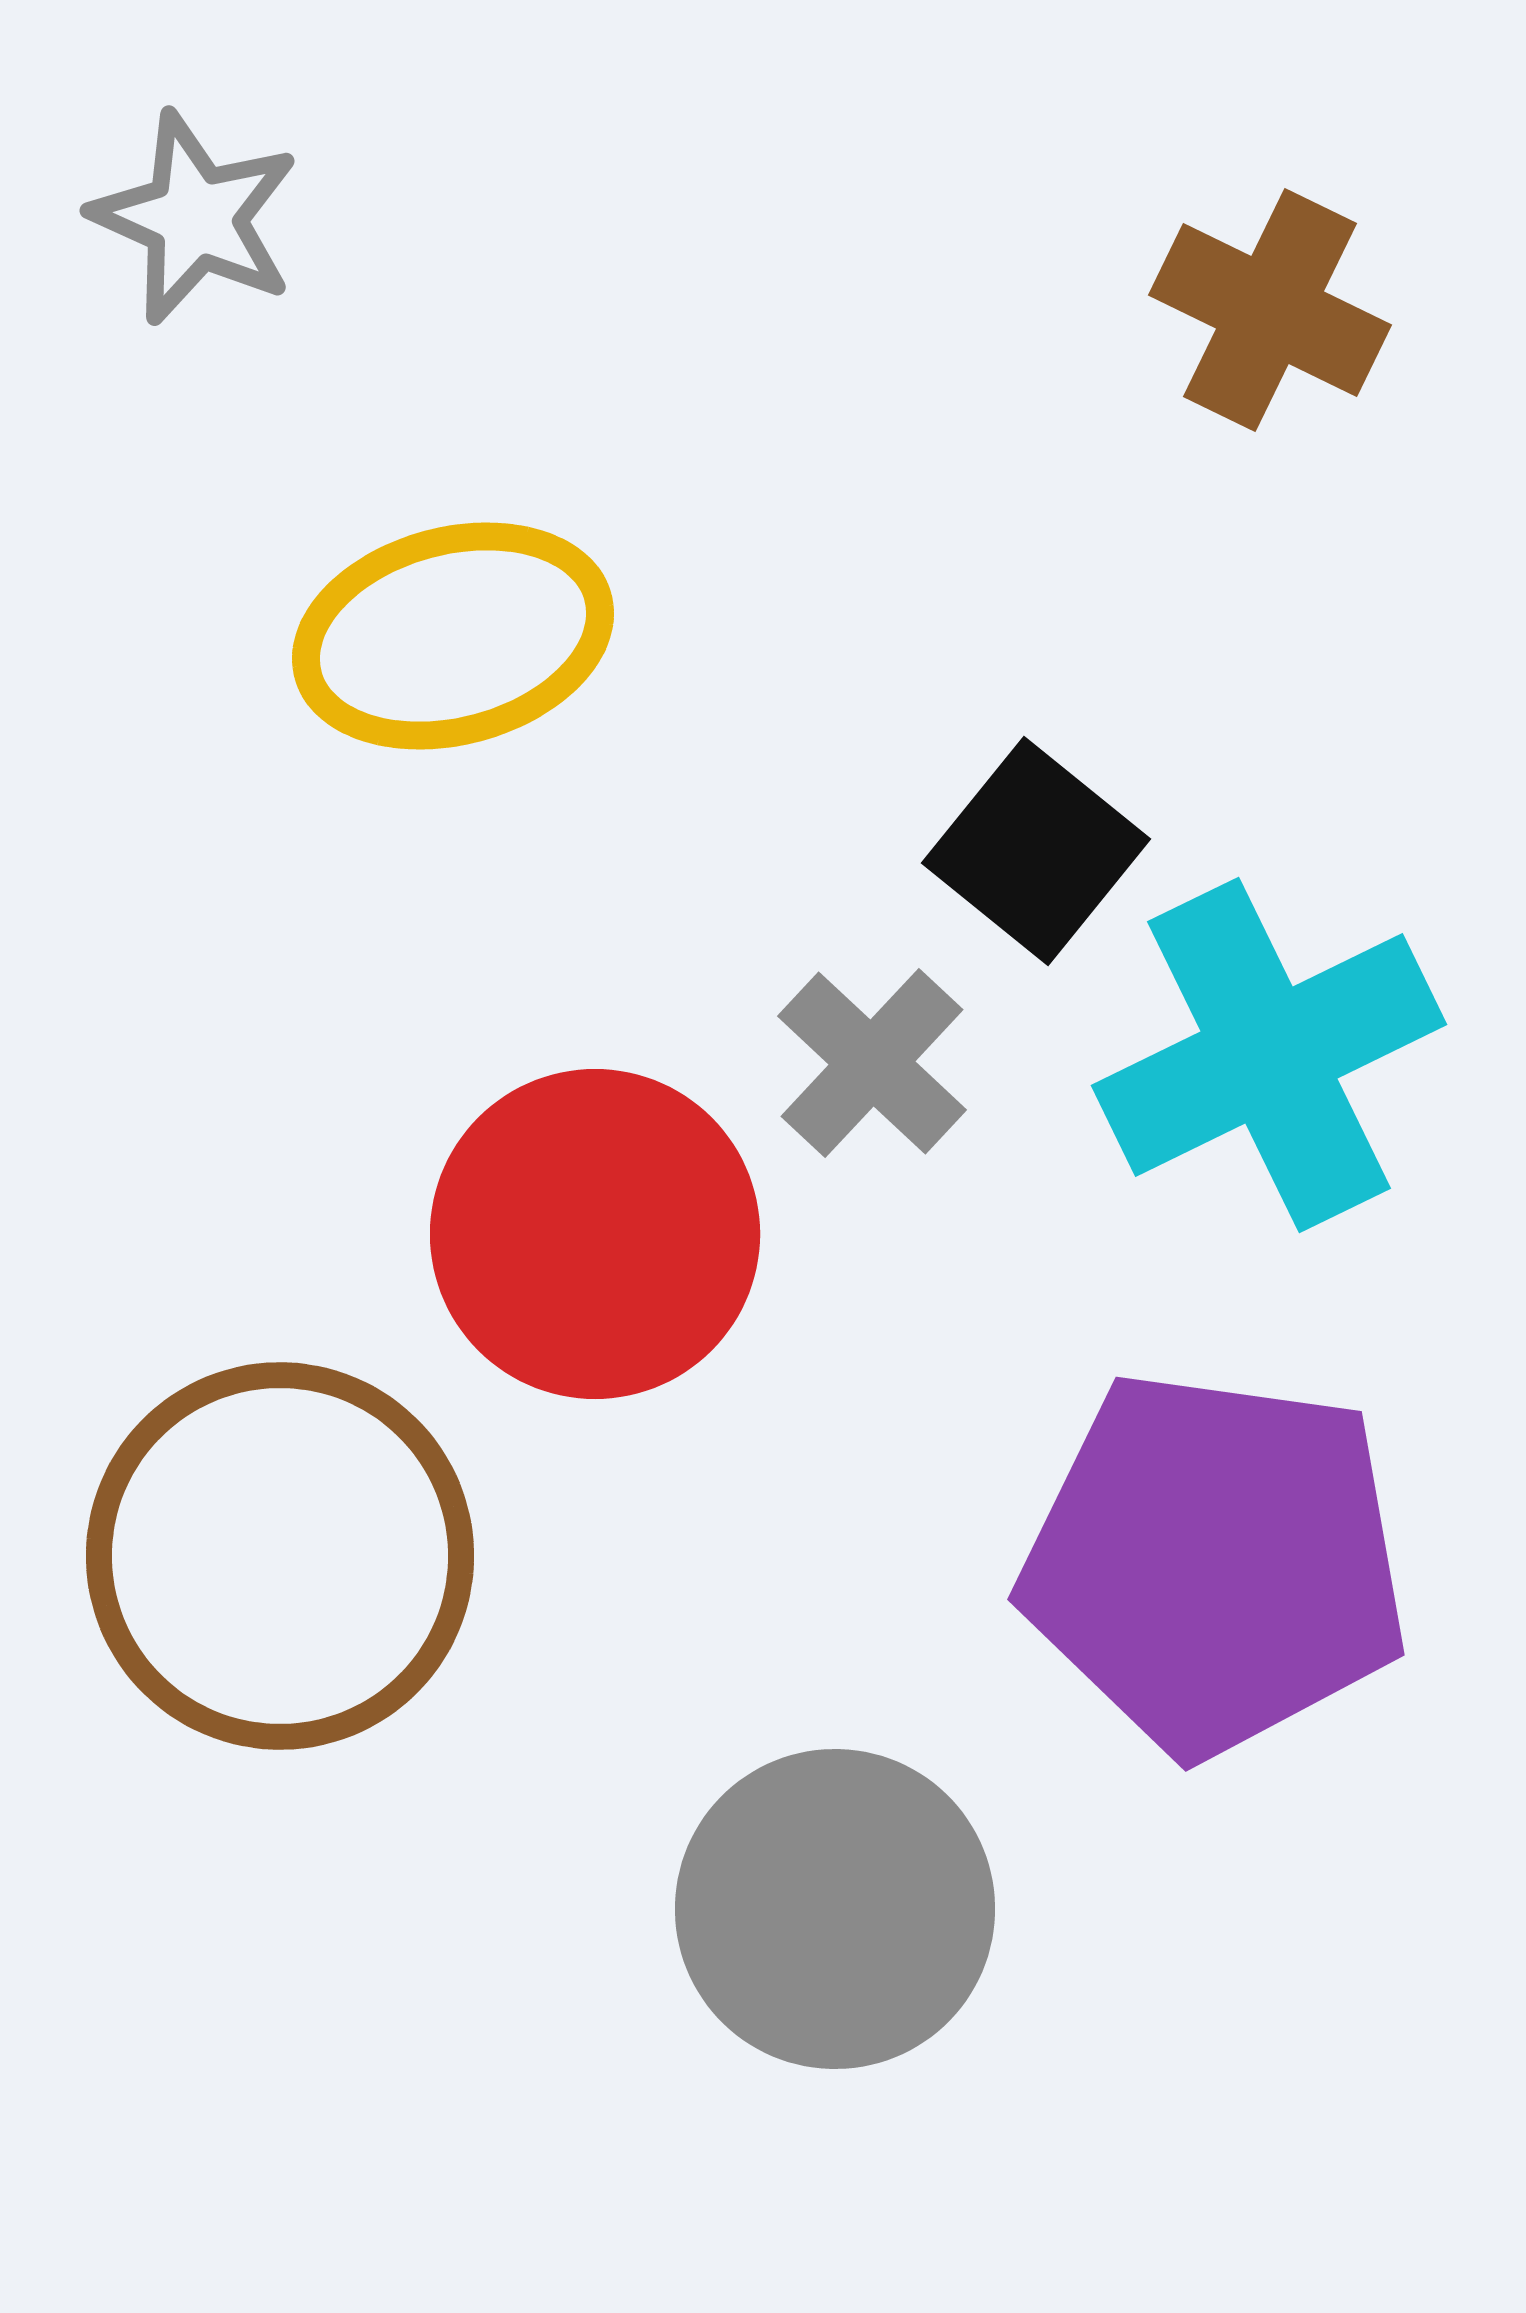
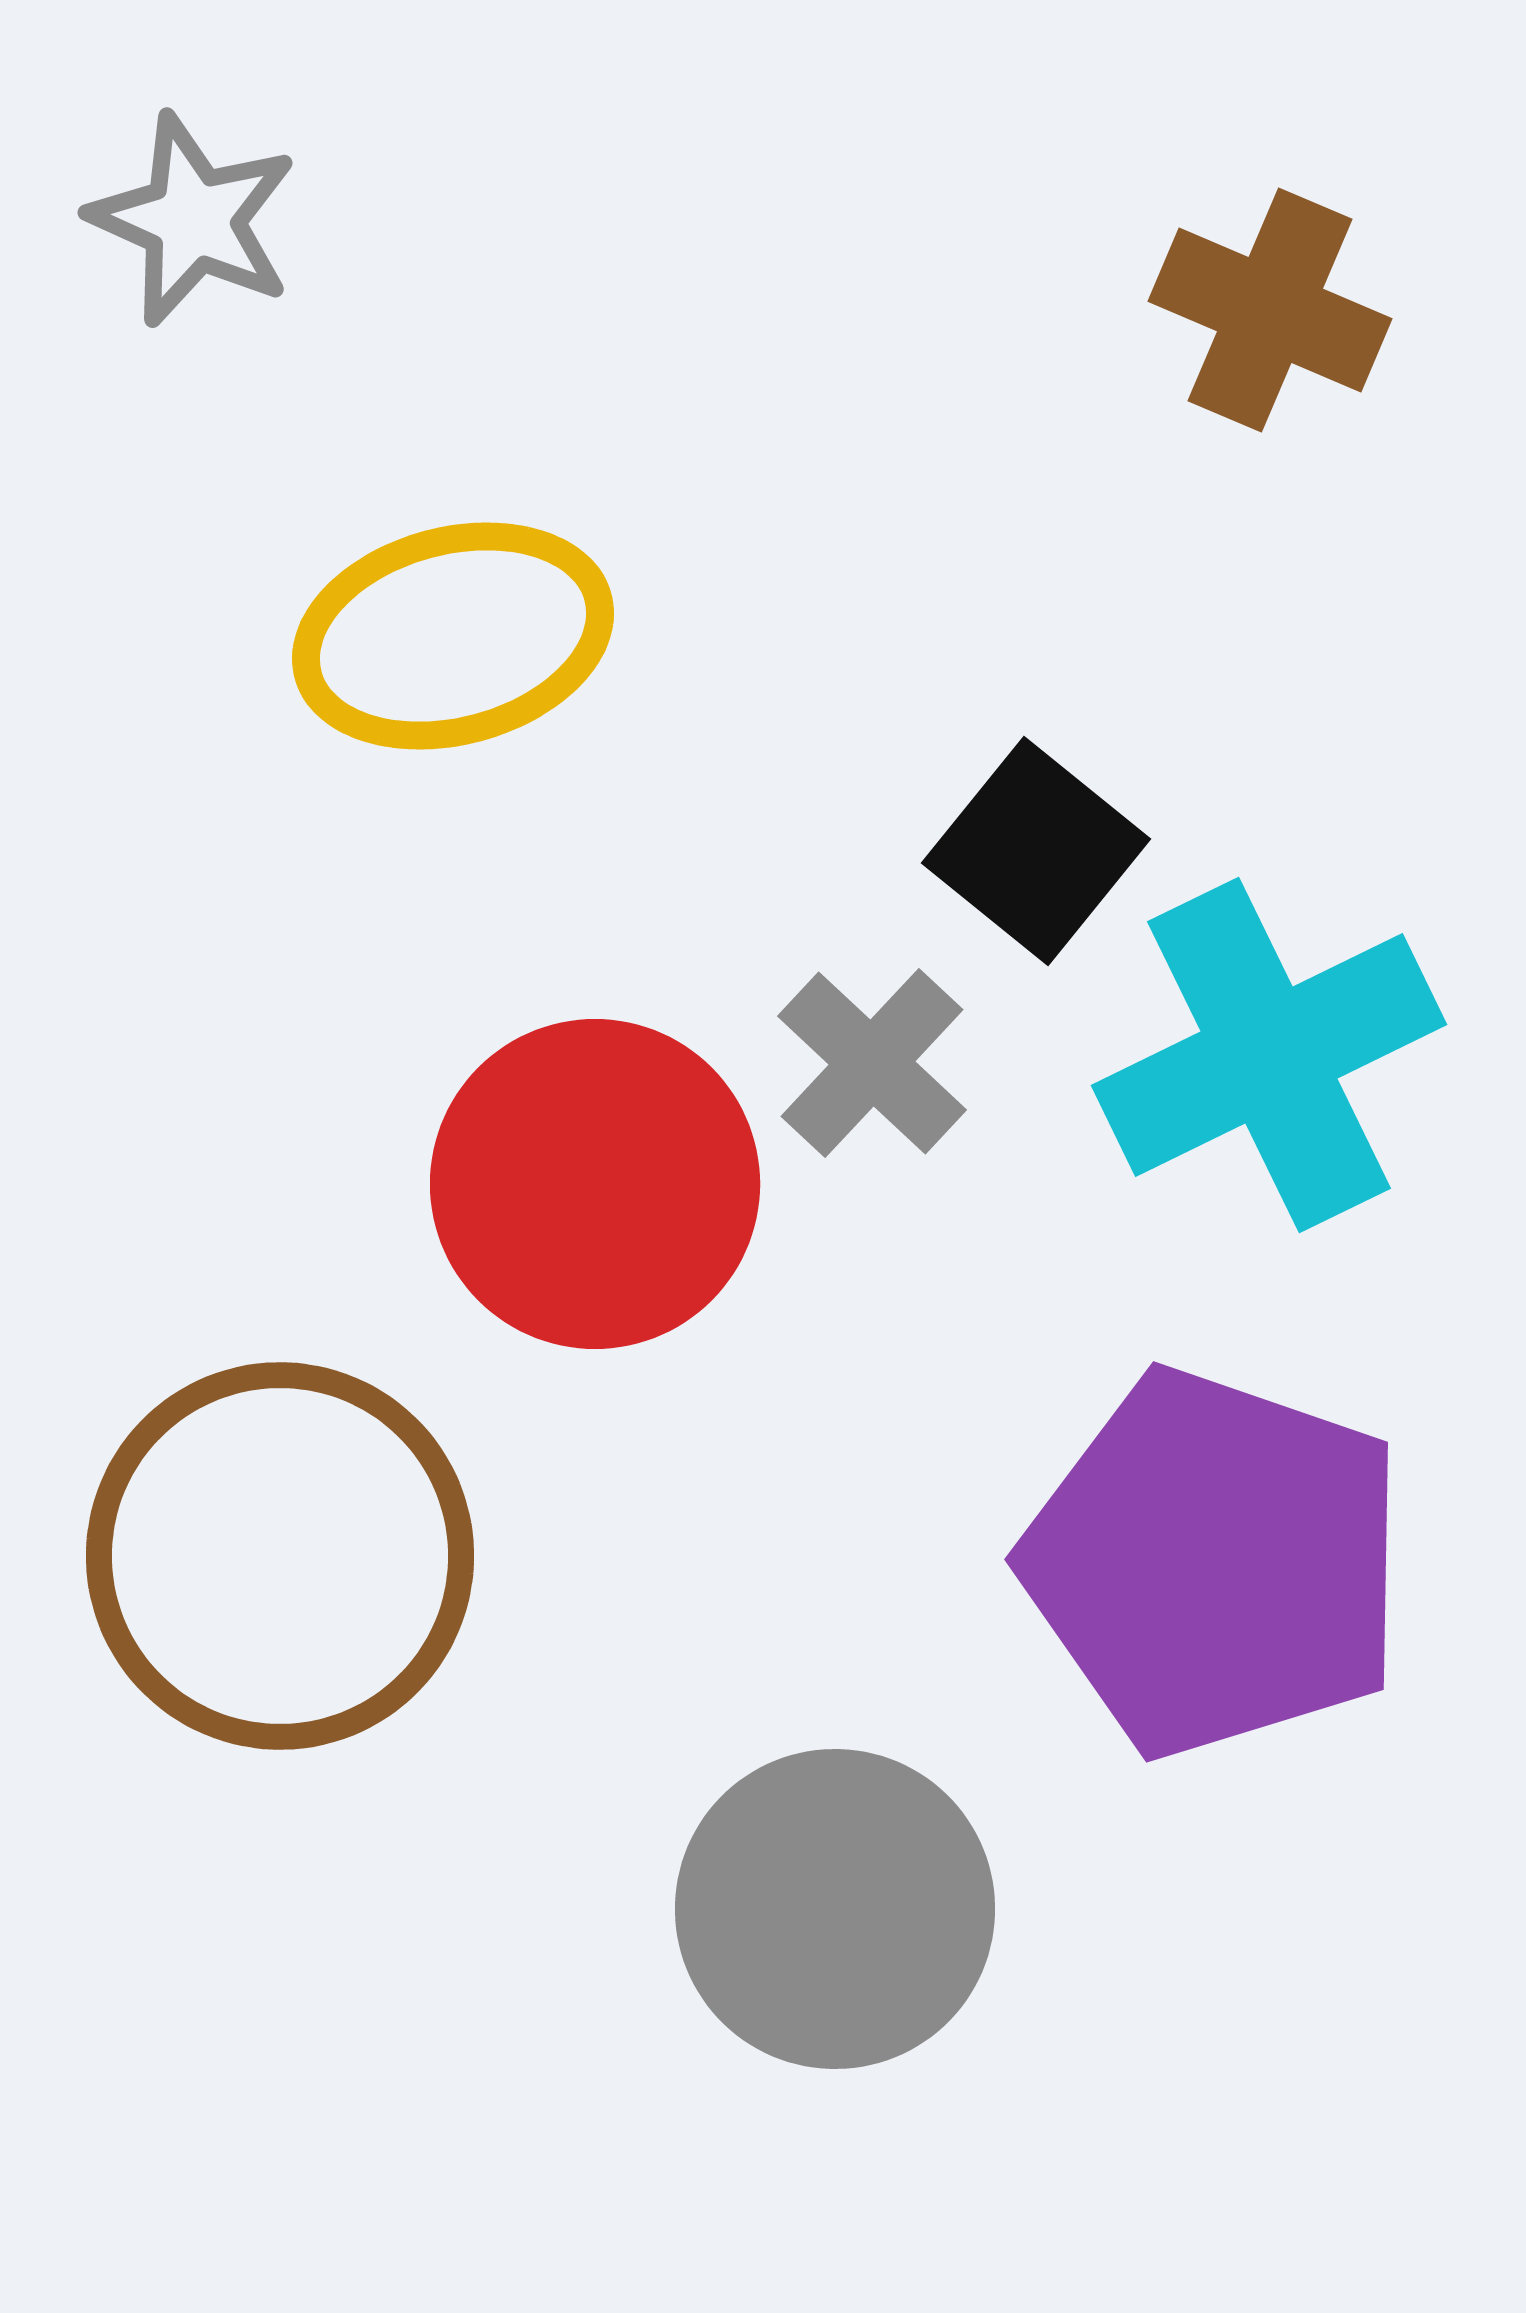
gray star: moved 2 px left, 2 px down
brown cross: rotated 3 degrees counterclockwise
red circle: moved 50 px up
purple pentagon: rotated 11 degrees clockwise
